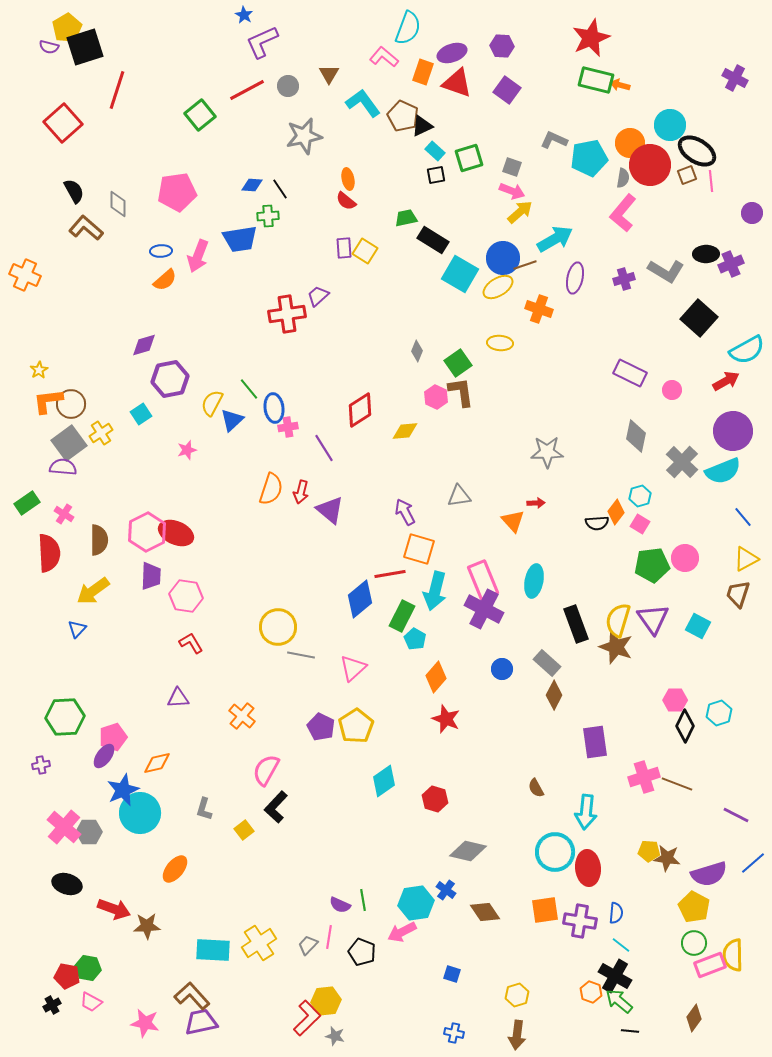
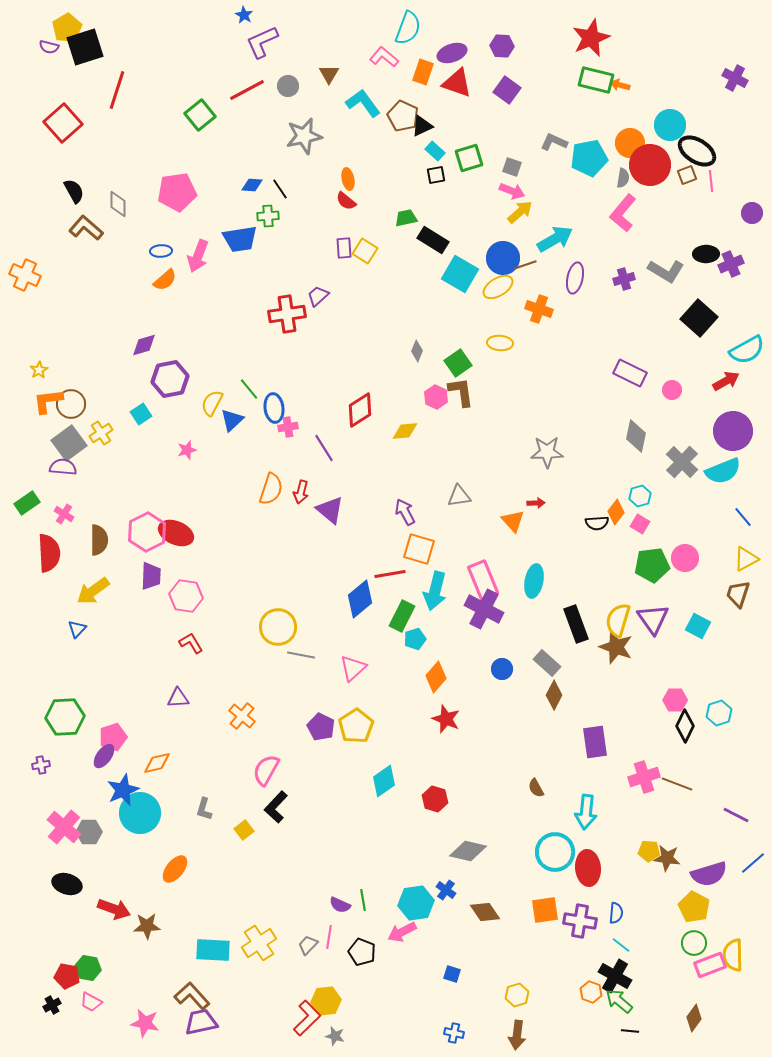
gray L-shape at (554, 140): moved 2 px down
cyan pentagon at (415, 639): rotated 25 degrees clockwise
